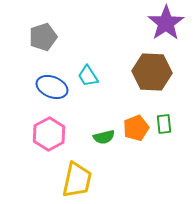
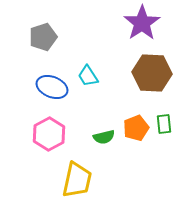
purple star: moved 24 px left
brown hexagon: moved 1 px down
